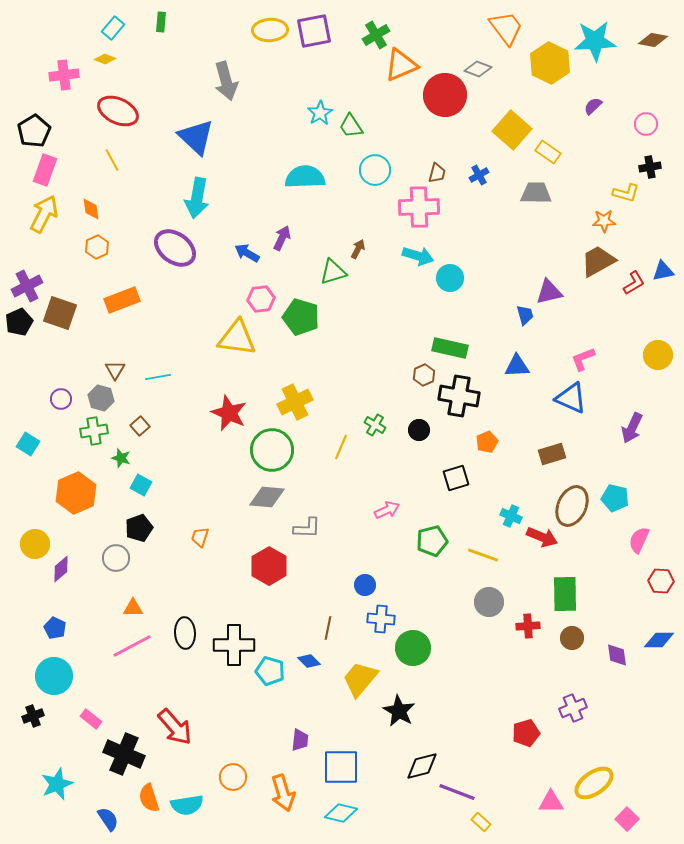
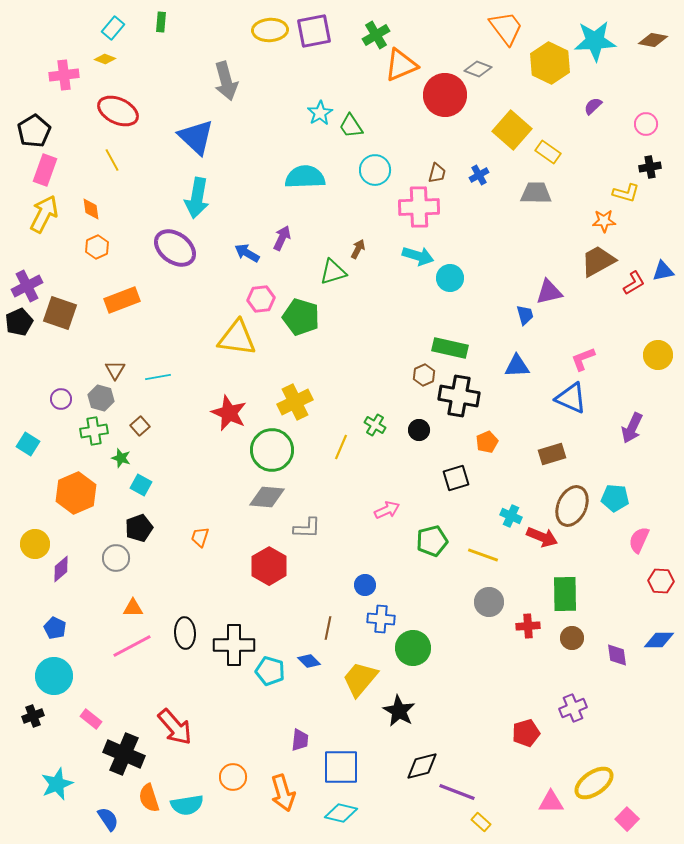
cyan pentagon at (615, 498): rotated 8 degrees counterclockwise
